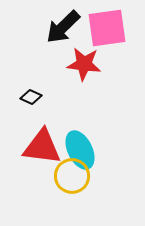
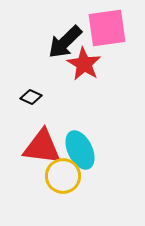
black arrow: moved 2 px right, 15 px down
red star: rotated 24 degrees clockwise
yellow circle: moved 9 px left
